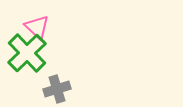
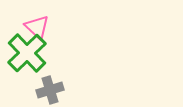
gray cross: moved 7 px left, 1 px down
